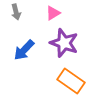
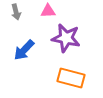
pink triangle: moved 5 px left, 2 px up; rotated 28 degrees clockwise
purple star: moved 2 px right, 5 px up; rotated 8 degrees counterclockwise
orange rectangle: moved 3 px up; rotated 20 degrees counterclockwise
